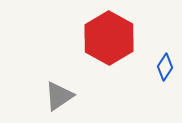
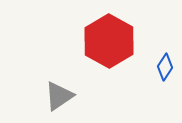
red hexagon: moved 3 px down
